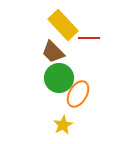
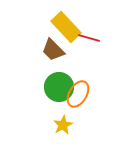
yellow rectangle: moved 3 px right, 2 px down
red line: rotated 15 degrees clockwise
brown trapezoid: moved 2 px up
green circle: moved 9 px down
